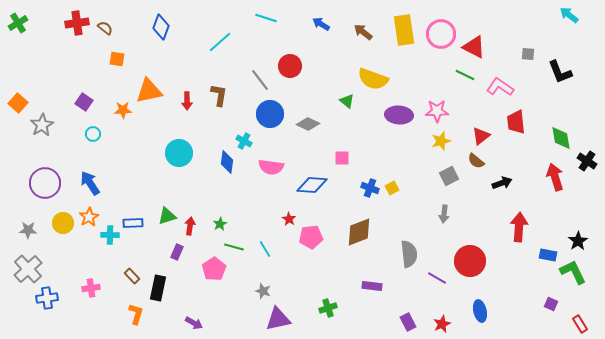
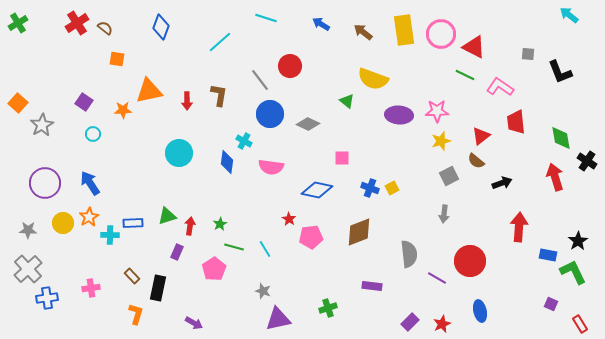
red cross at (77, 23): rotated 25 degrees counterclockwise
blue diamond at (312, 185): moved 5 px right, 5 px down; rotated 8 degrees clockwise
purple rectangle at (408, 322): moved 2 px right; rotated 72 degrees clockwise
